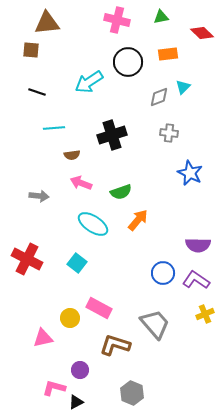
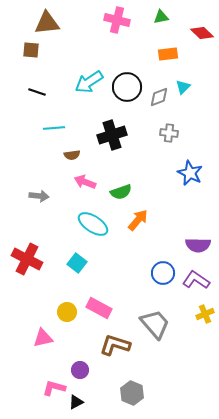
black circle: moved 1 px left, 25 px down
pink arrow: moved 4 px right, 1 px up
yellow circle: moved 3 px left, 6 px up
